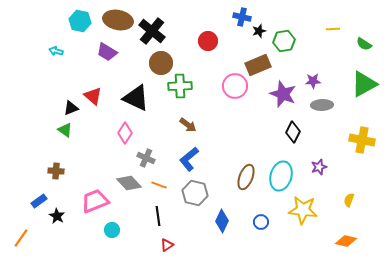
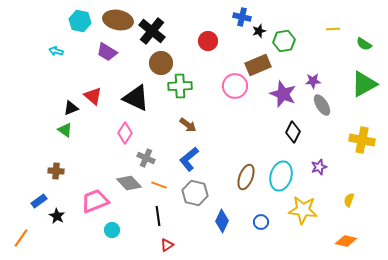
gray ellipse at (322, 105): rotated 60 degrees clockwise
